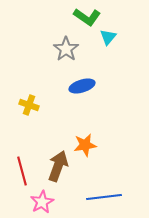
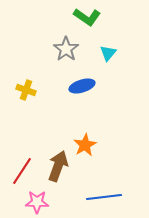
cyan triangle: moved 16 px down
yellow cross: moved 3 px left, 15 px up
orange star: rotated 20 degrees counterclockwise
red line: rotated 48 degrees clockwise
pink star: moved 5 px left; rotated 30 degrees clockwise
